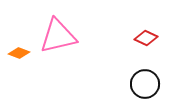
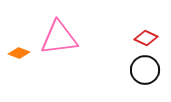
pink triangle: moved 1 px right, 2 px down; rotated 6 degrees clockwise
black circle: moved 14 px up
